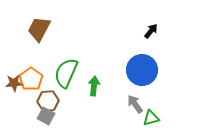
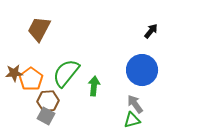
green semicircle: rotated 16 degrees clockwise
brown star: moved 10 px up
green triangle: moved 19 px left, 2 px down
